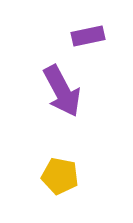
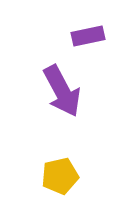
yellow pentagon: rotated 24 degrees counterclockwise
